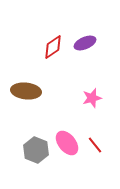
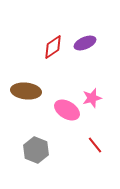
pink ellipse: moved 33 px up; rotated 20 degrees counterclockwise
